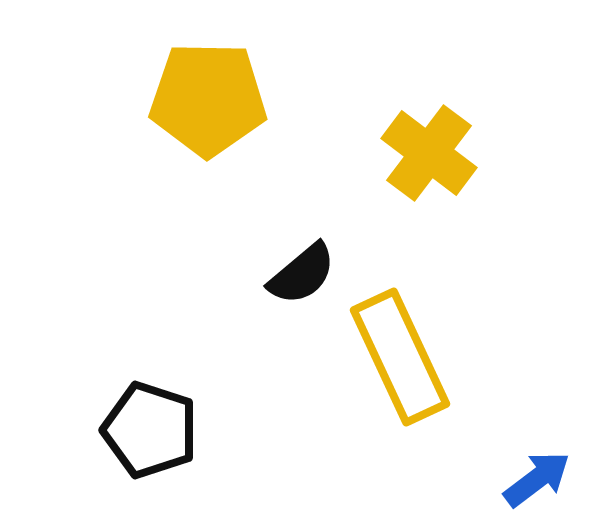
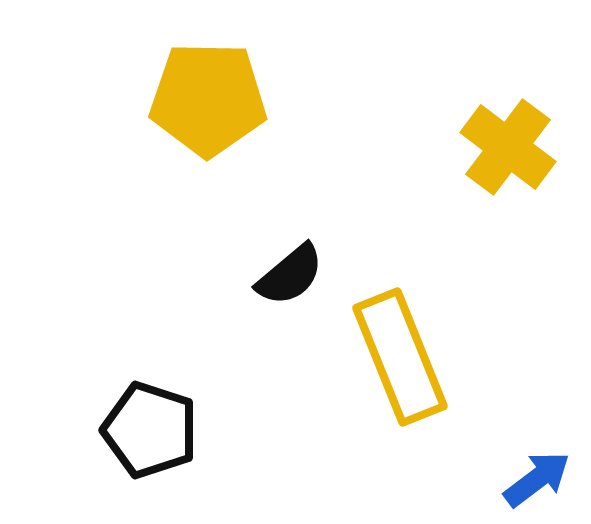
yellow cross: moved 79 px right, 6 px up
black semicircle: moved 12 px left, 1 px down
yellow rectangle: rotated 3 degrees clockwise
